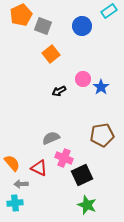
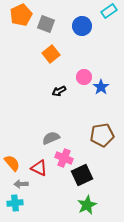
gray square: moved 3 px right, 2 px up
pink circle: moved 1 px right, 2 px up
green star: rotated 24 degrees clockwise
